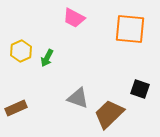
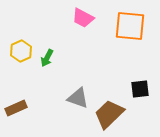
pink trapezoid: moved 9 px right
orange square: moved 3 px up
black square: rotated 24 degrees counterclockwise
